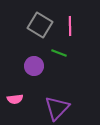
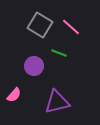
pink line: moved 1 px right, 1 px down; rotated 48 degrees counterclockwise
pink semicircle: moved 1 px left, 4 px up; rotated 42 degrees counterclockwise
purple triangle: moved 6 px up; rotated 32 degrees clockwise
